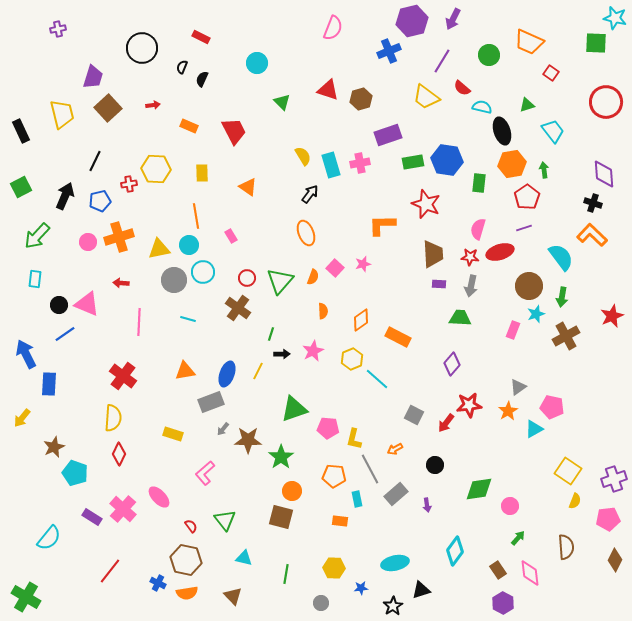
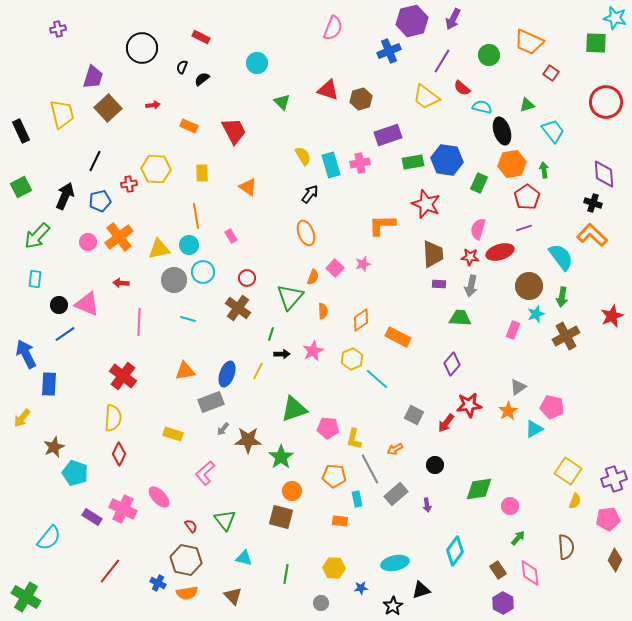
black semicircle at (202, 79): rotated 28 degrees clockwise
green rectangle at (479, 183): rotated 18 degrees clockwise
orange cross at (119, 237): rotated 20 degrees counterclockwise
green triangle at (280, 281): moved 10 px right, 16 px down
pink cross at (123, 509): rotated 16 degrees counterclockwise
